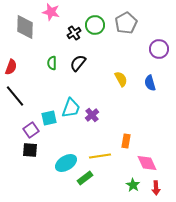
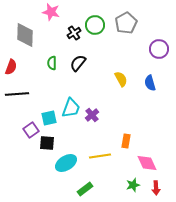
gray diamond: moved 8 px down
black line: moved 2 px right, 2 px up; rotated 55 degrees counterclockwise
black square: moved 17 px right, 7 px up
green rectangle: moved 11 px down
green star: rotated 24 degrees clockwise
